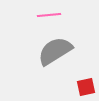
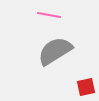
pink line: rotated 15 degrees clockwise
